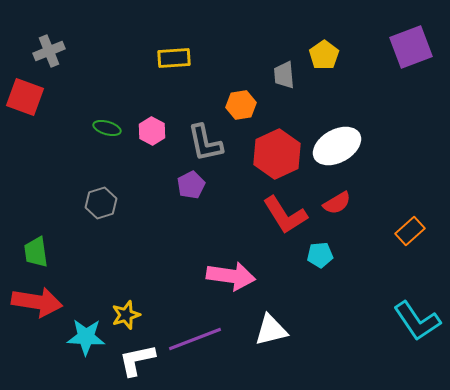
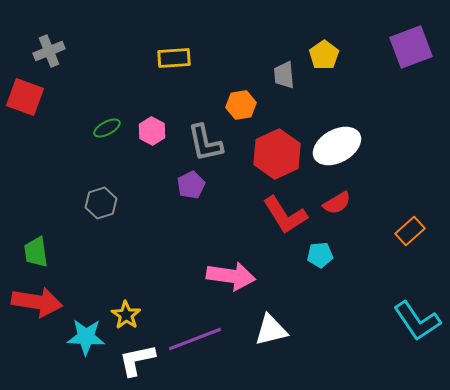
green ellipse: rotated 44 degrees counterclockwise
yellow star: rotated 20 degrees counterclockwise
